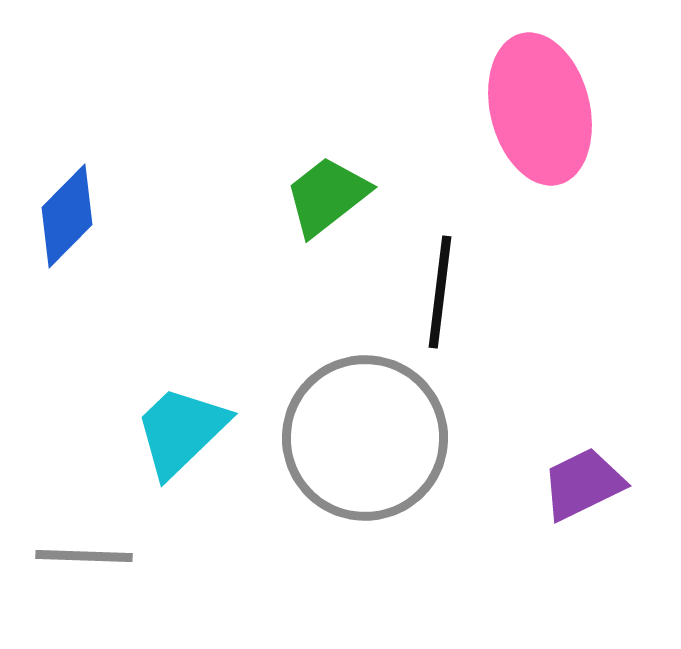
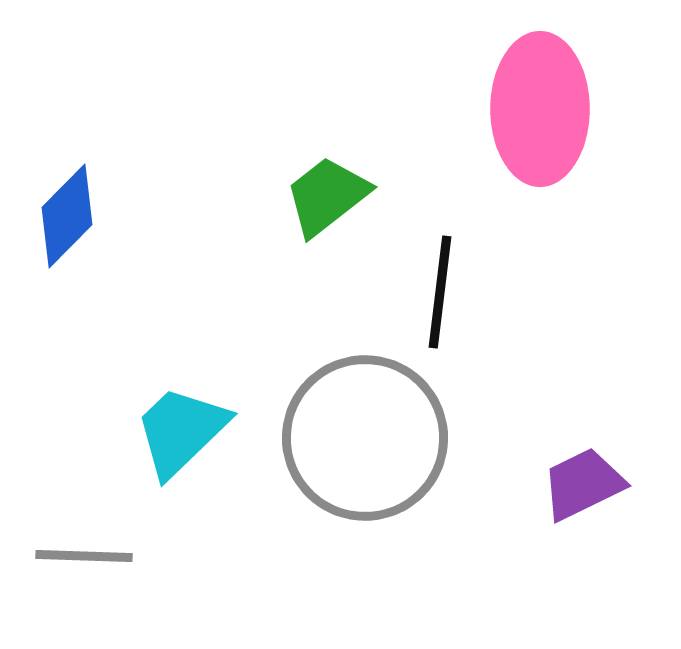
pink ellipse: rotated 14 degrees clockwise
